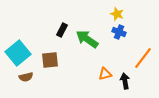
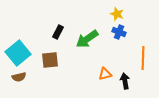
black rectangle: moved 4 px left, 2 px down
green arrow: rotated 70 degrees counterclockwise
orange line: rotated 35 degrees counterclockwise
brown semicircle: moved 7 px left
